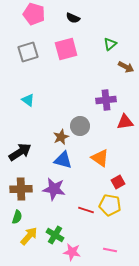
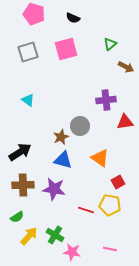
brown cross: moved 2 px right, 4 px up
green semicircle: rotated 40 degrees clockwise
pink line: moved 1 px up
